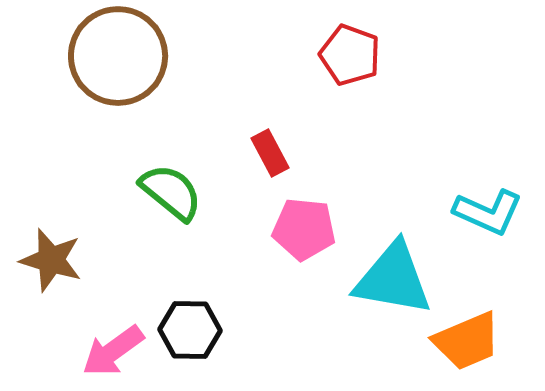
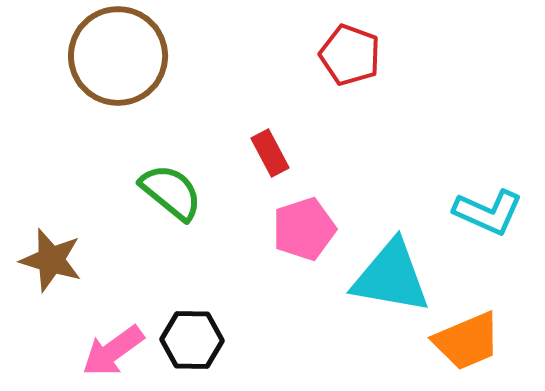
pink pentagon: rotated 24 degrees counterclockwise
cyan triangle: moved 2 px left, 2 px up
black hexagon: moved 2 px right, 10 px down
